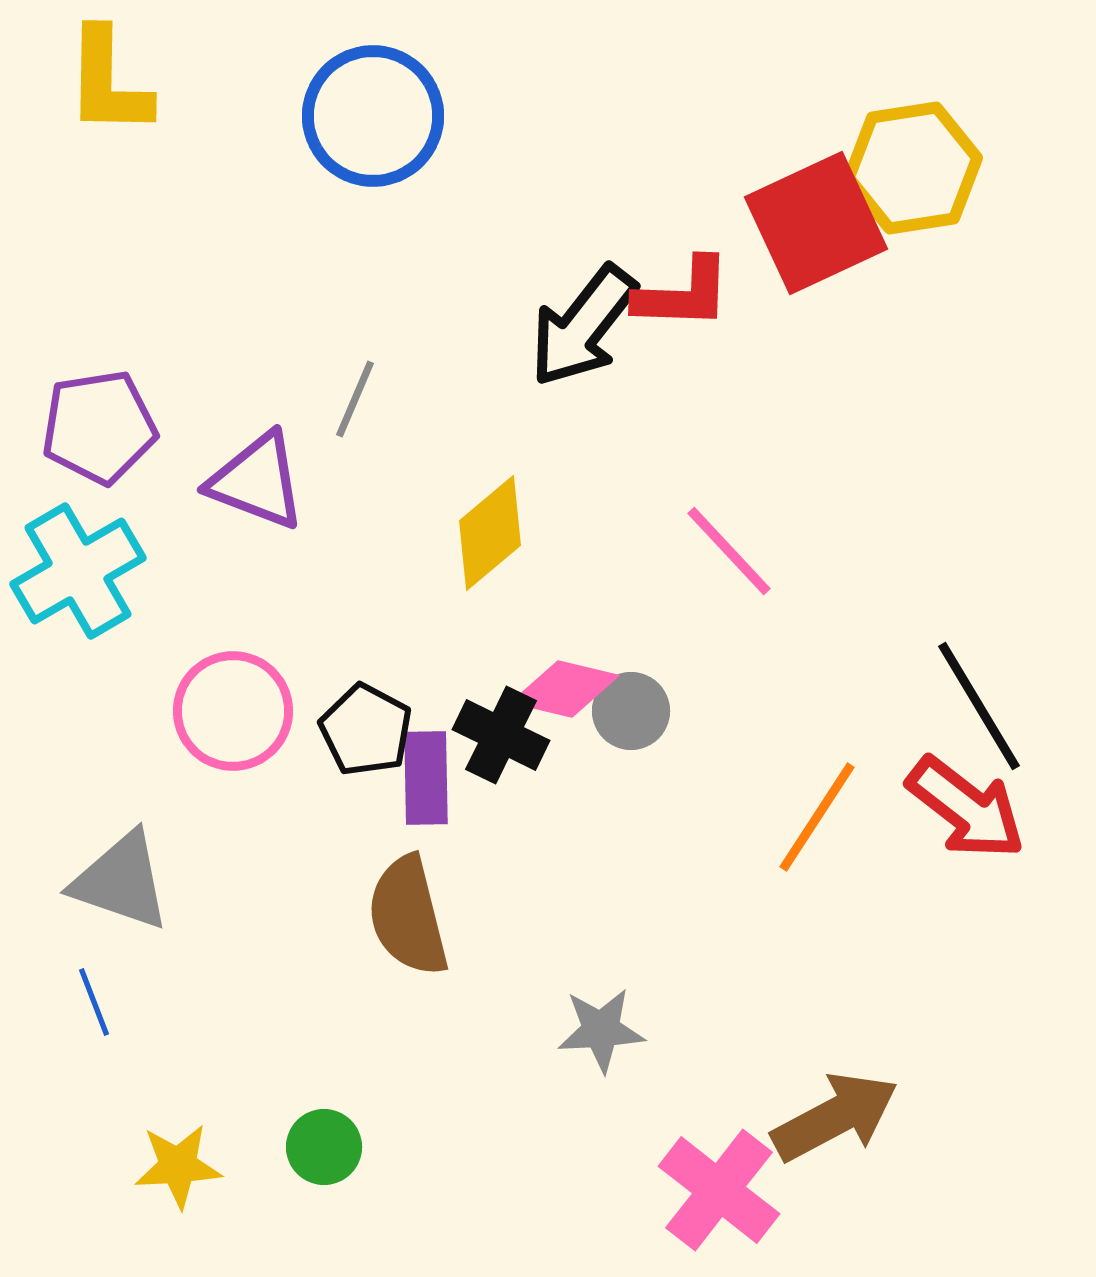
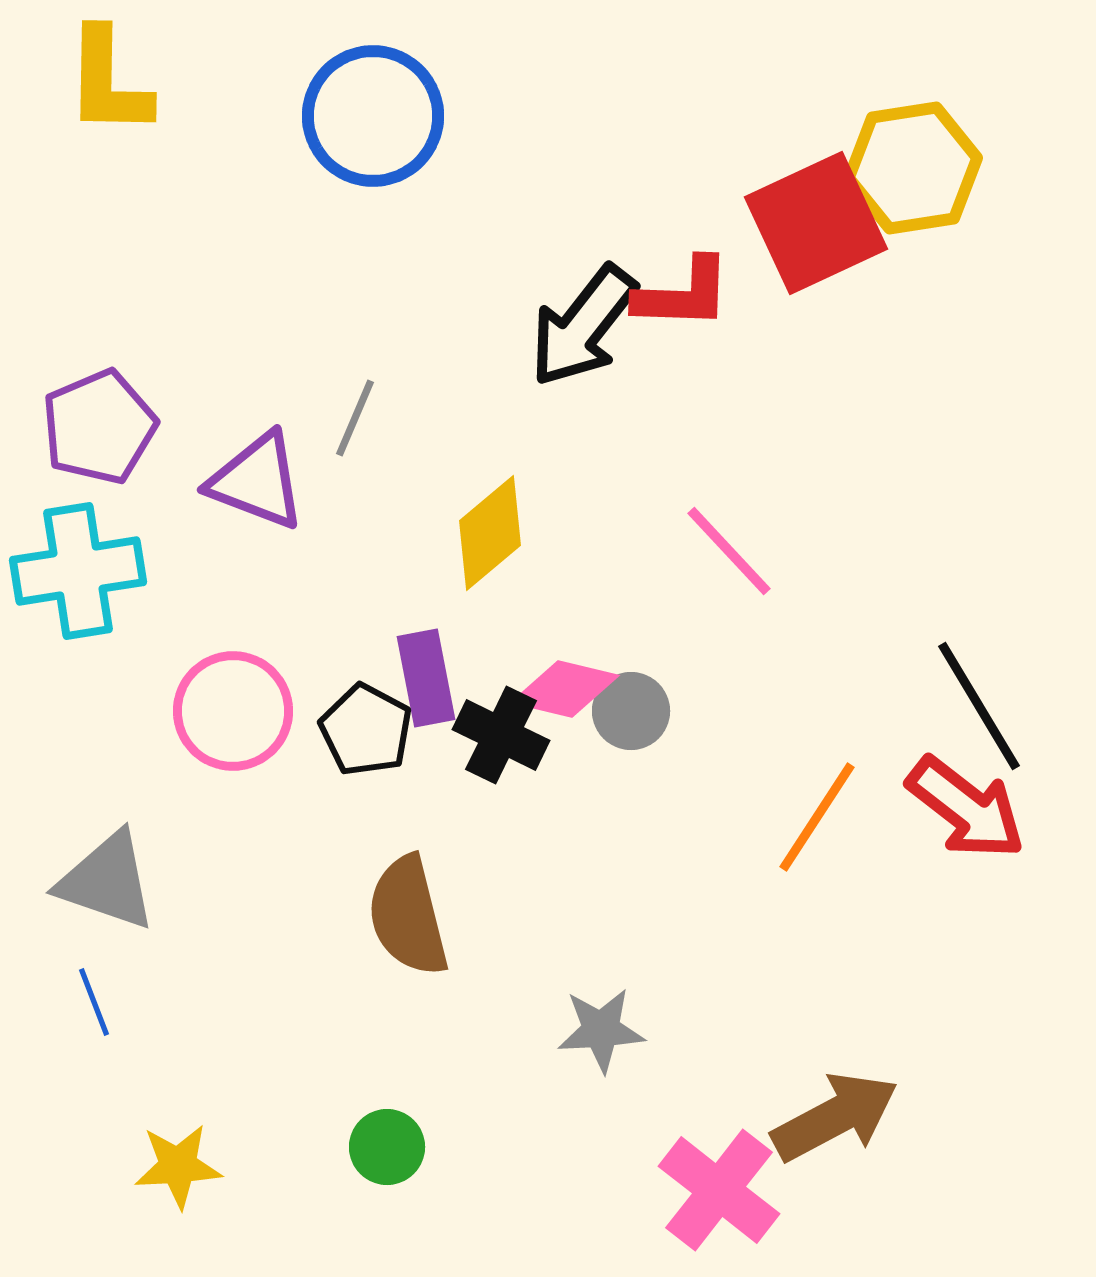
gray line: moved 19 px down
purple pentagon: rotated 14 degrees counterclockwise
cyan cross: rotated 21 degrees clockwise
purple rectangle: moved 100 px up; rotated 10 degrees counterclockwise
gray triangle: moved 14 px left
green circle: moved 63 px right
